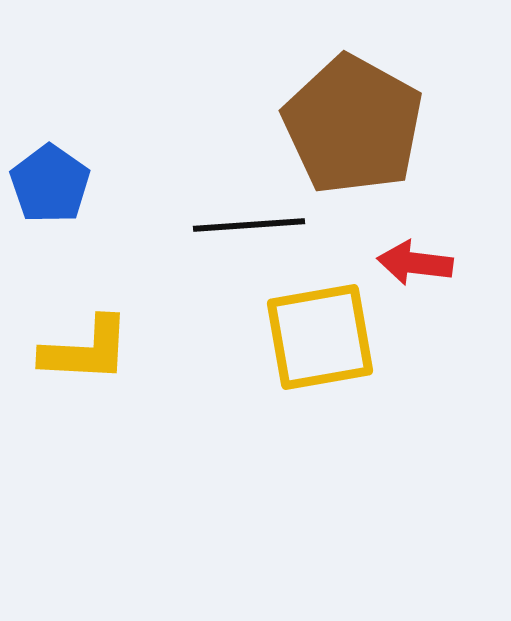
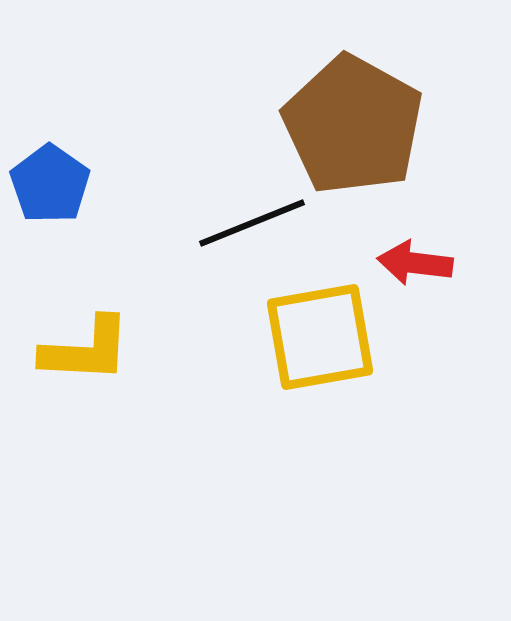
black line: moved 3 px right, 2 px up; rotated 18 degrees counterclockwise
